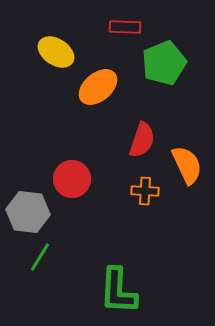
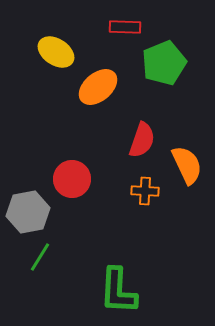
gray hexagon: rotated 18 degrees counterclockwise
